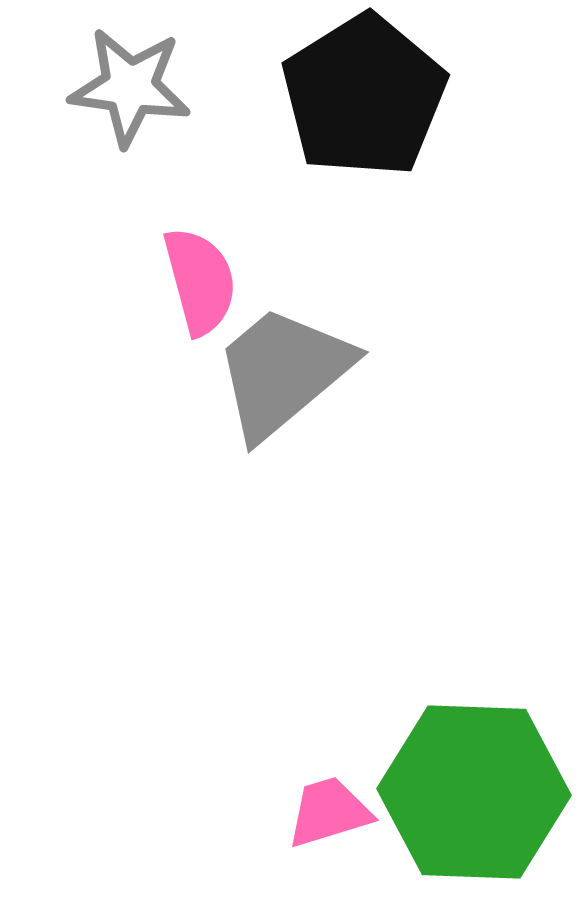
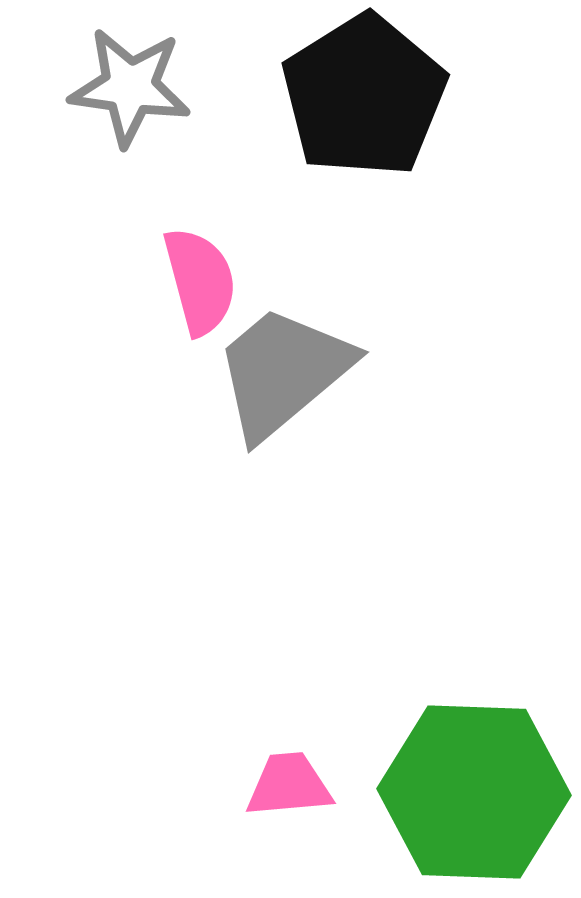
pink trapezoid: moved 40 px left, 27 px up; rotated 12 degrees clockwise
